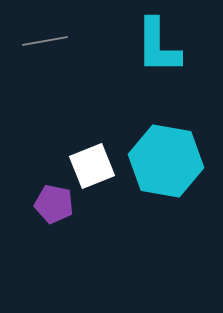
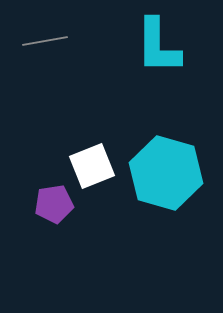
cyan hexagon: moved 12 px down; rotated 6 degrees clockwise
purple pentagon: rotated 21 degrees counterclockwise
